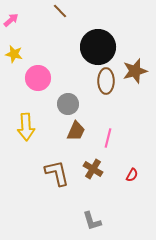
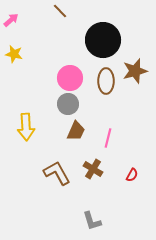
black circle: moved 5 px right, 7 px up
pink circle: moved 32 px right
brown L-shape: rotated 16 degrees counterclockwise
